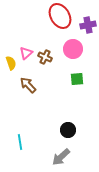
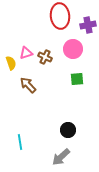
red ellipse: rotated 25 degrees clockwise
pink triangle: rotated 24 degrees clockwise
